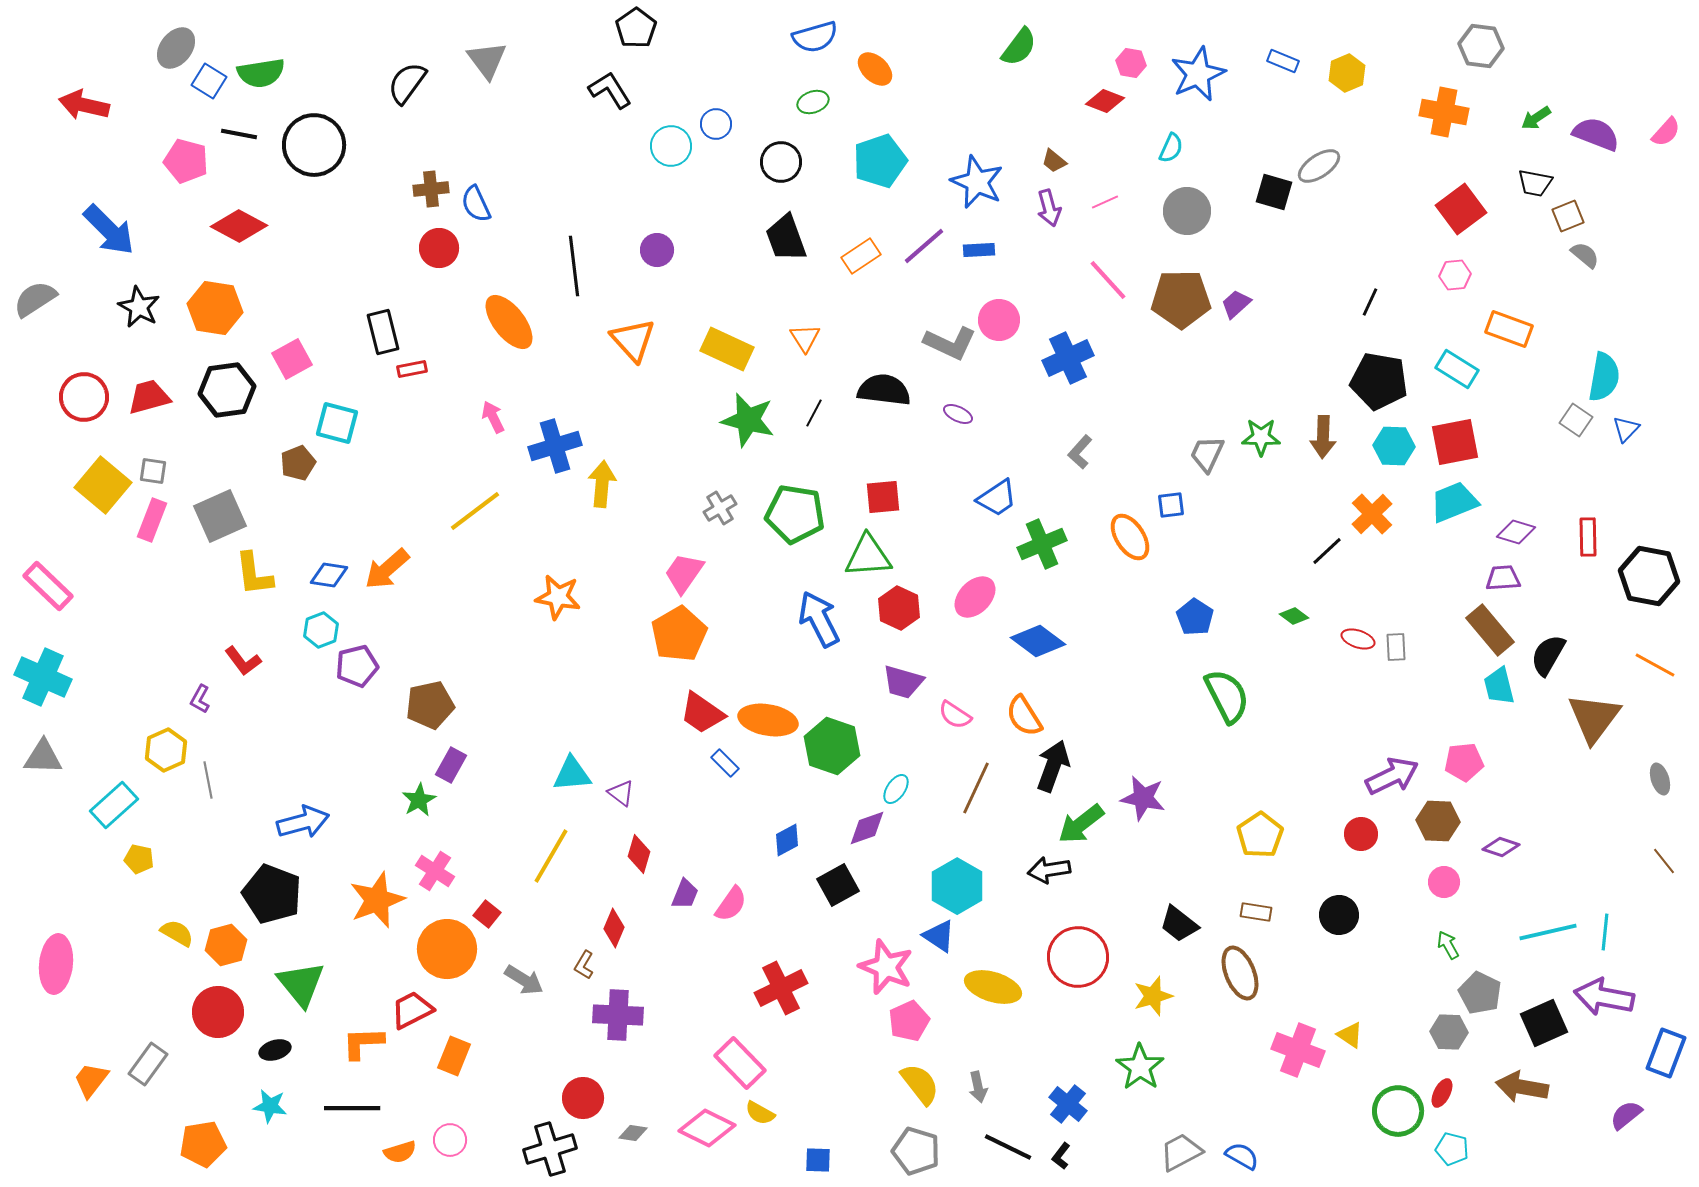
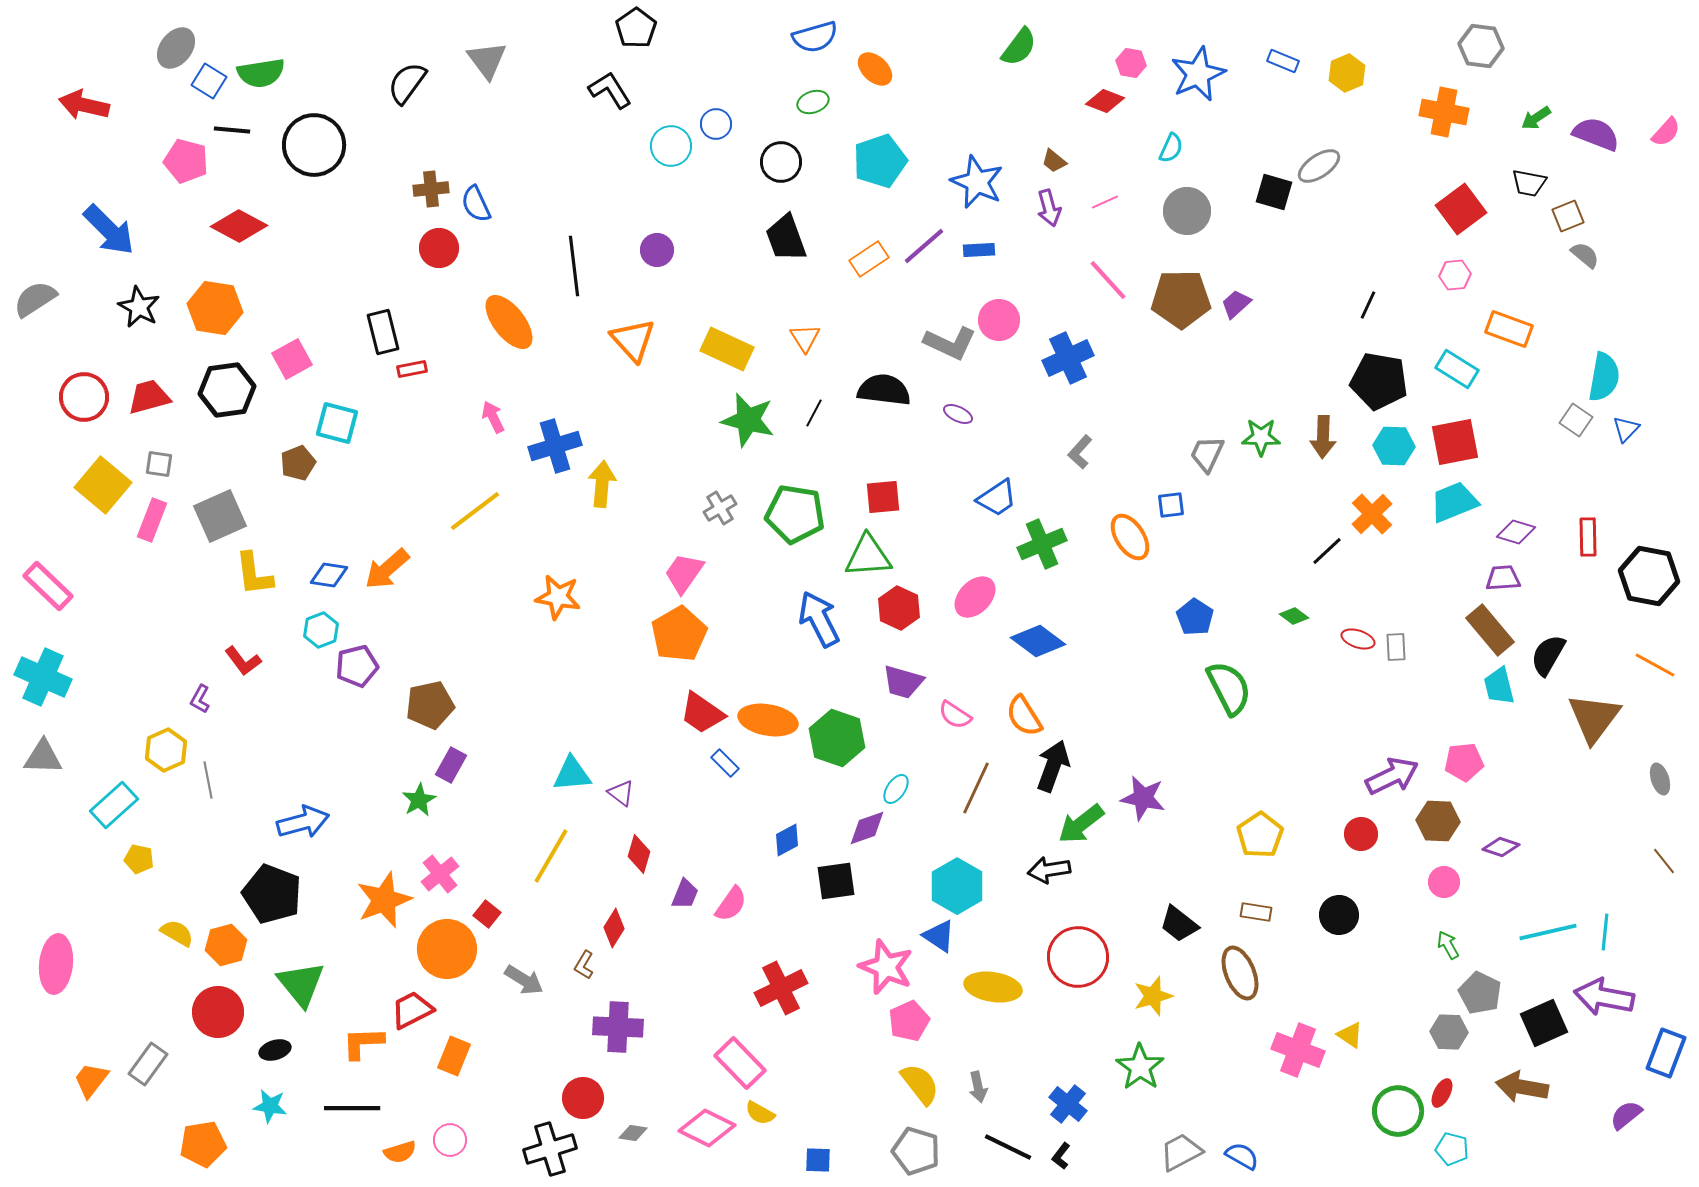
black line at (239, 134): moved 7 px left, 4 px up; rotated 6 degrees counterclockwise
black trapezoid at (1535, 183): moved 6 px left
orange rectangle at (861, 256): moved 8 px right, 3 px down
black line at (1370, 302): moved 2 px left, 3 px down
gray square at (153, 471): moved 6 px right, 7 px up
green semicircle at (1227, 696): moved 2 px right, 8 px up
green hexagon at (832, 746): moved 5 px right, 8 px up
pink cross at (435, 871): moved 5 px right, 3 px down; rotated 18 degrees clockwise
black square at (838, 885): moved 2 px left, 4 px up; rotated 21 degrees clockwise
orange star at (377, 900): moved 7 px right
red diamond at (614, 928): rotated 9 degrees clockwise
yellow ellipse at (993, 987): rotated 8 degrees counterclockwise
purple cross at (618, 1015): moved 12 px down
